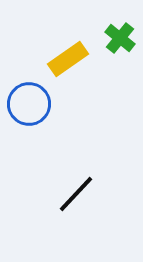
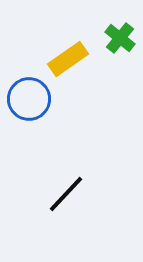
blue circle: moved 5 px up
black line: moved 10 px left
